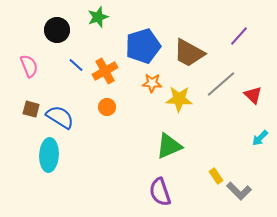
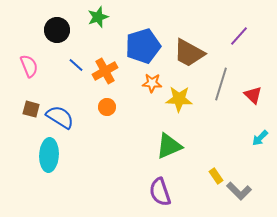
gray line: rotated 32 degrees counterclockwise
